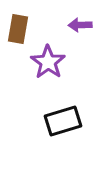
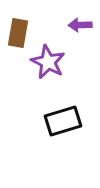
brown rectangle: moved 4 px down
purple star: rotated 8 degrees counterclockwise
